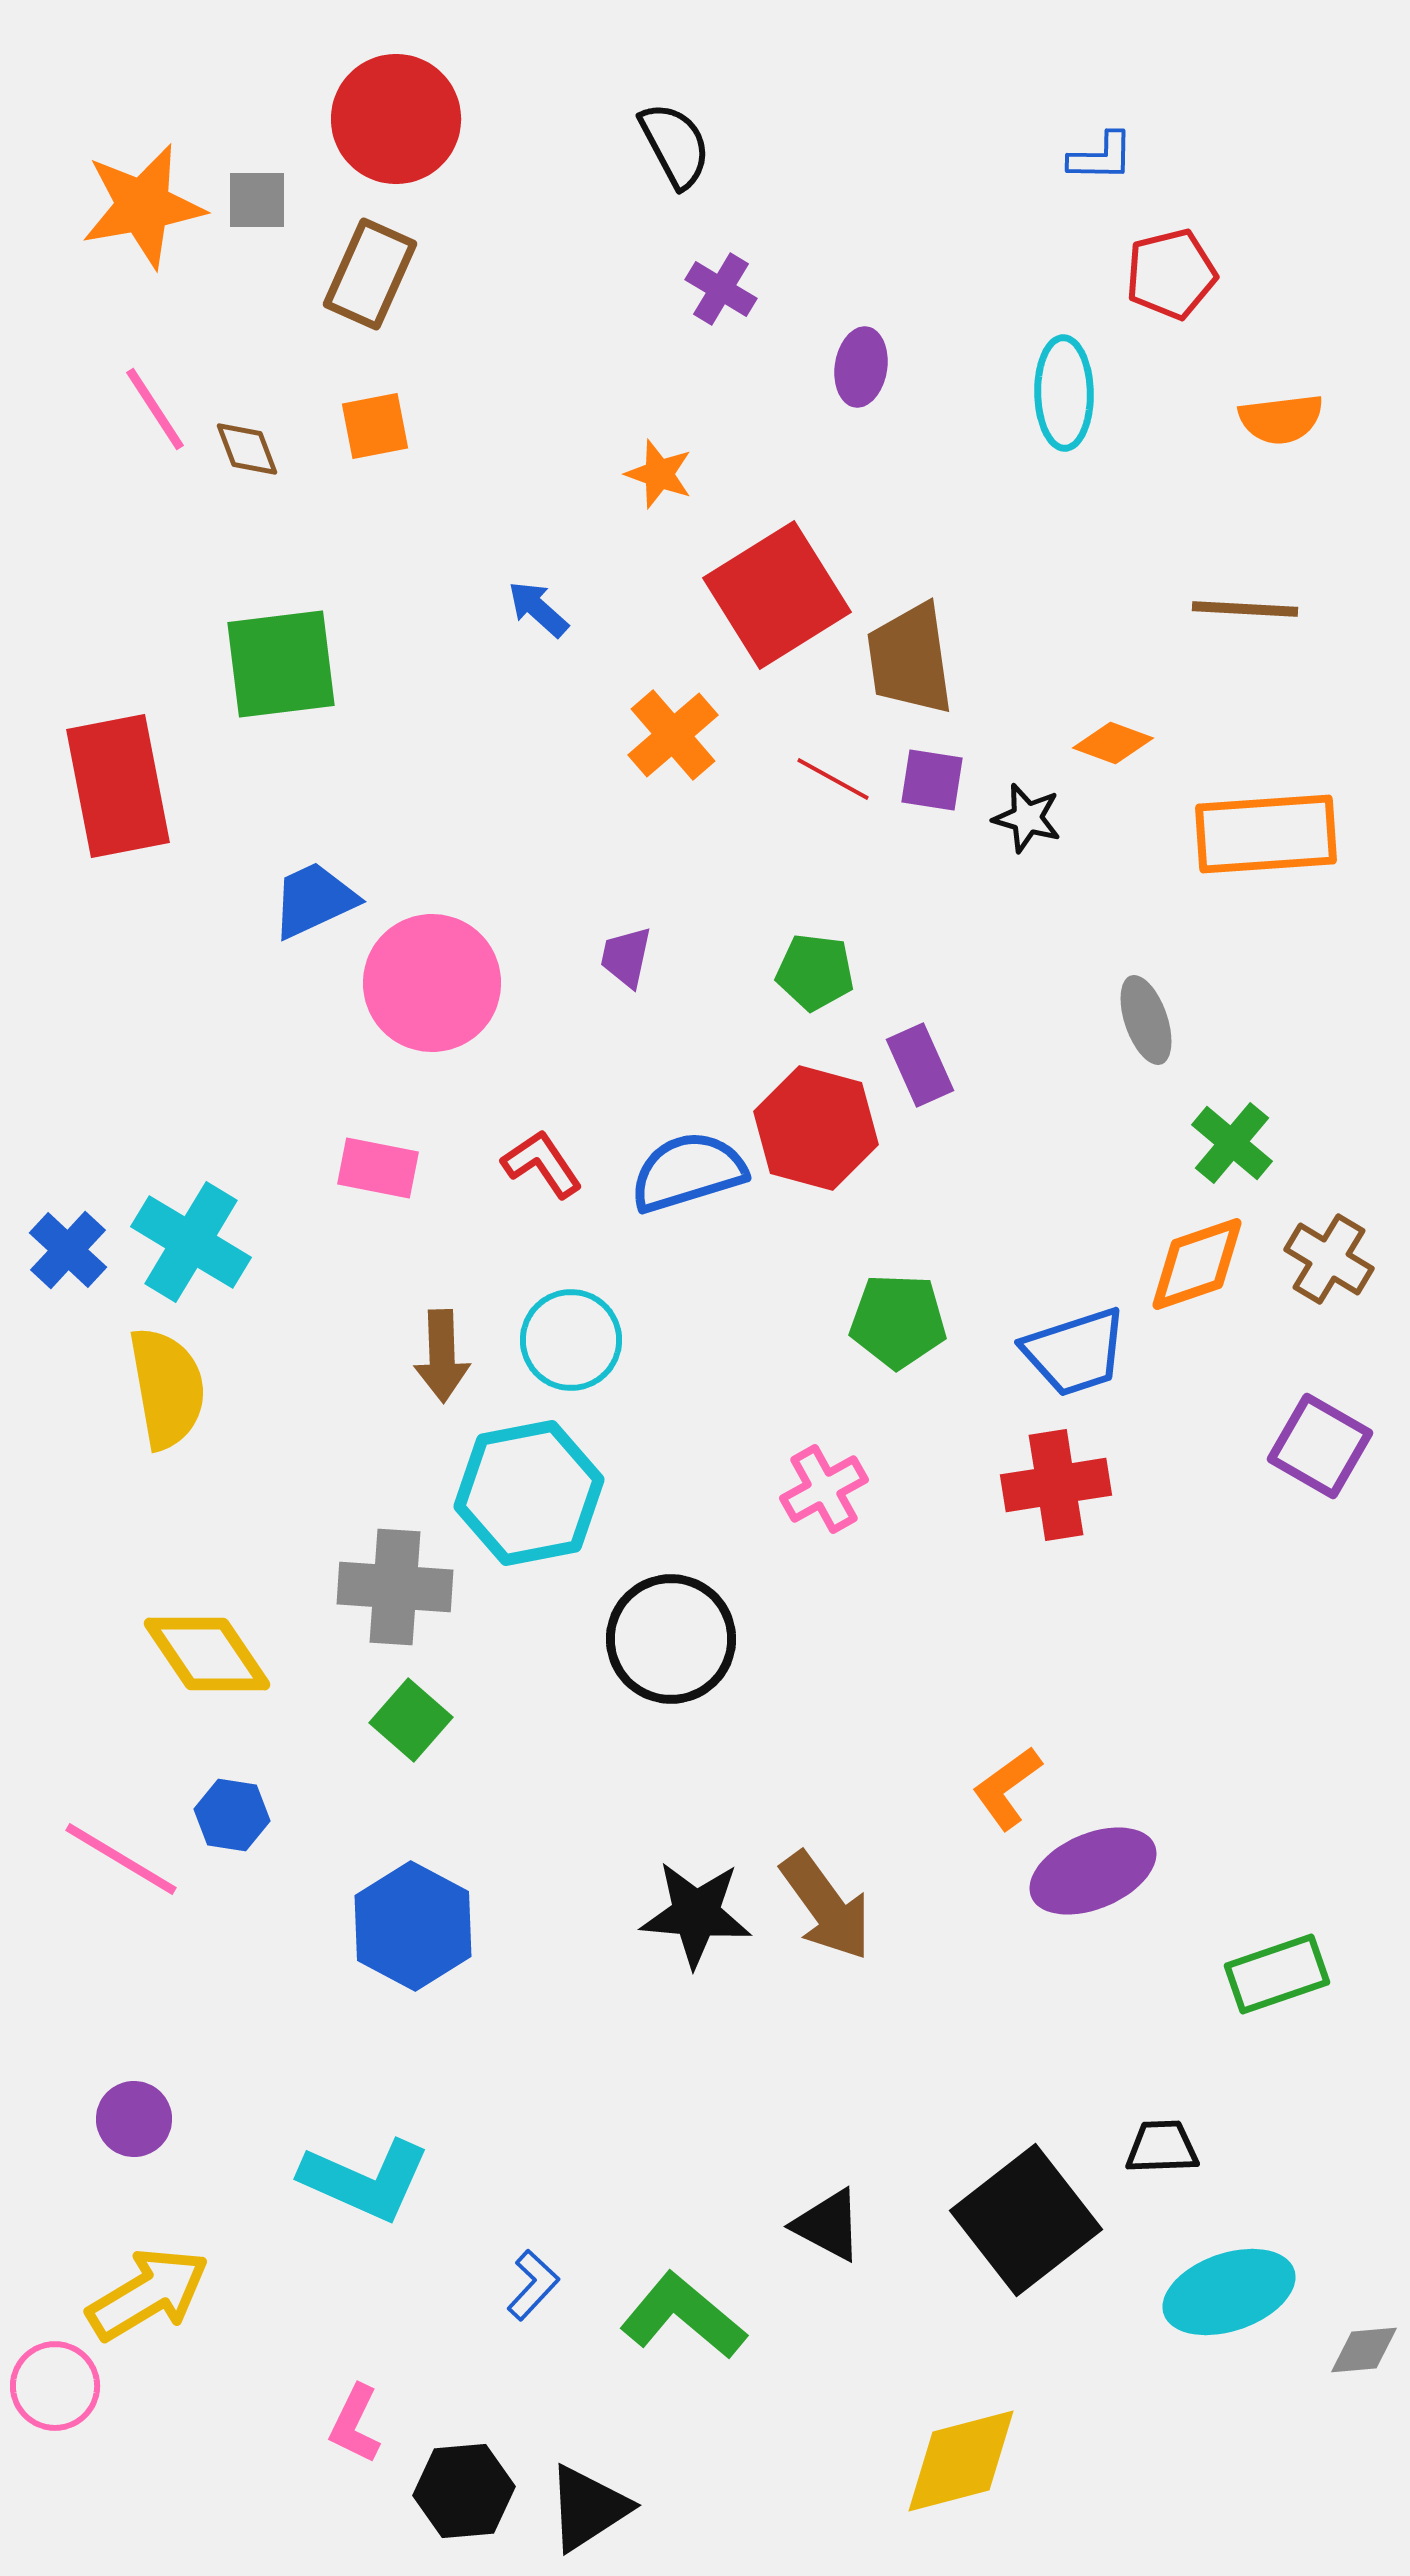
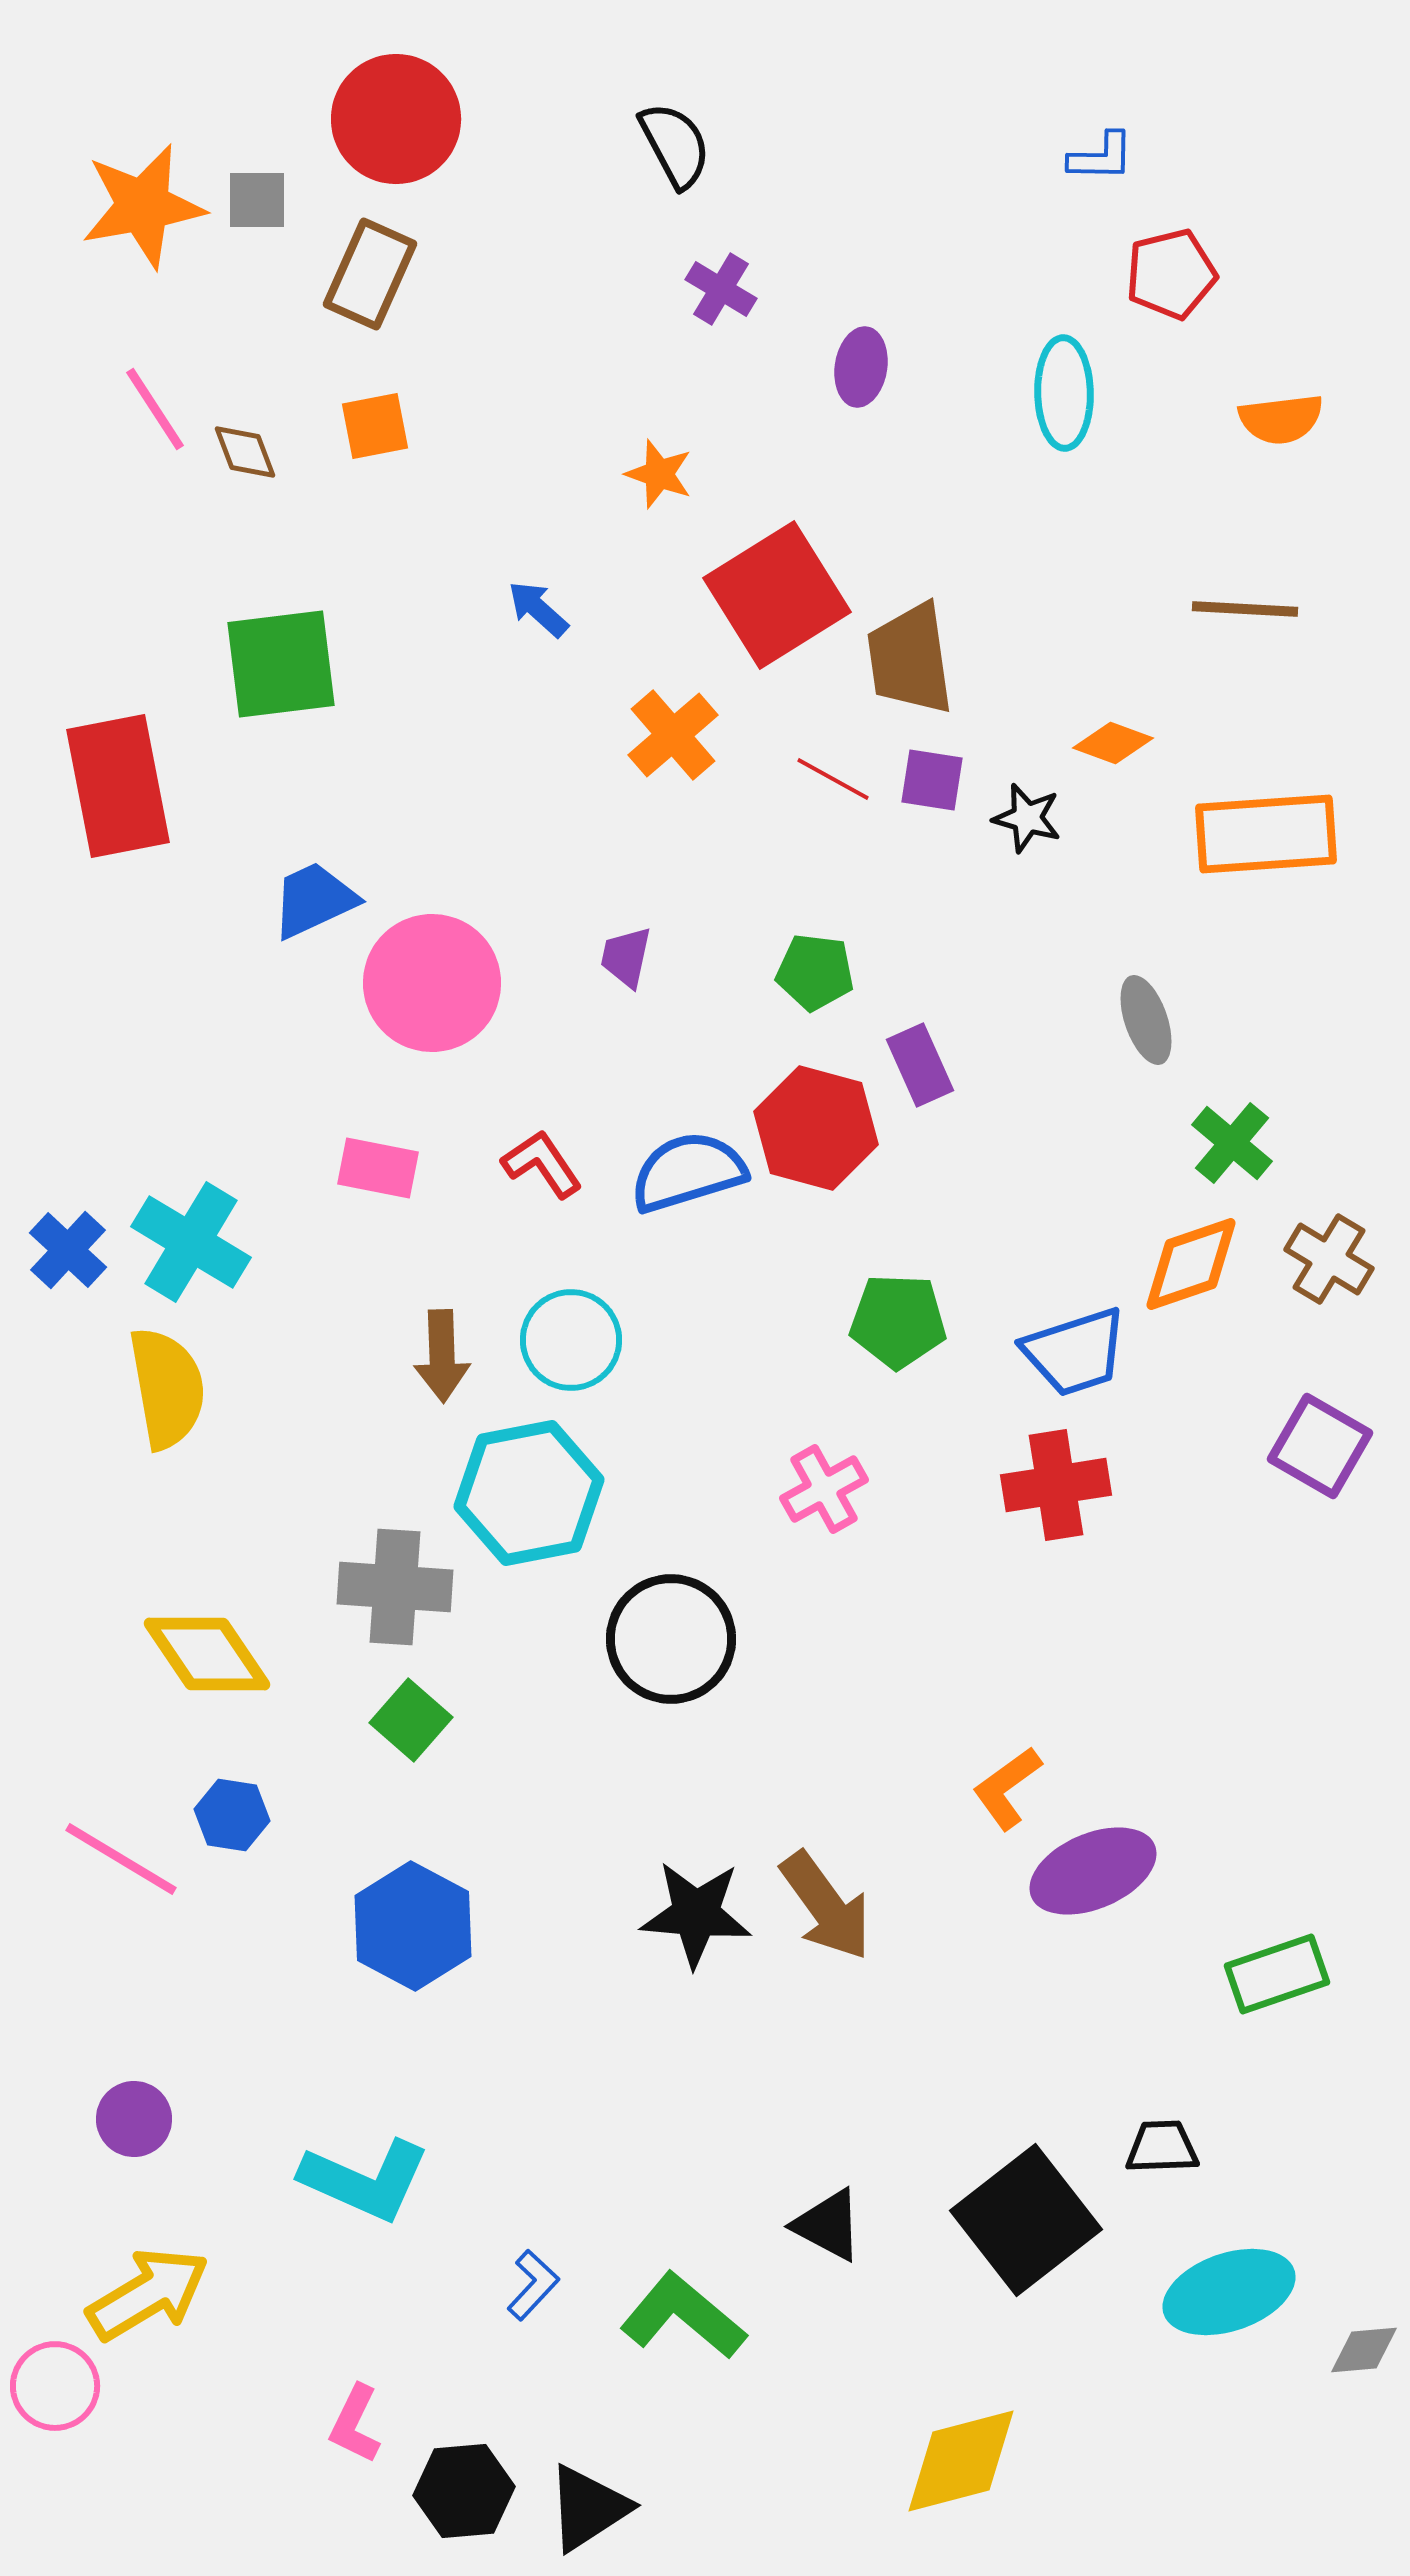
brown diamond at (247, 449): moved 2 px left, 3 px down
orange diamond at (1197, 1264): moved 6 px left
